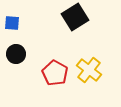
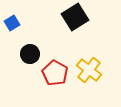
blue square: rotated 35 degrees counterclockwise
black circle: moved 14 px right
